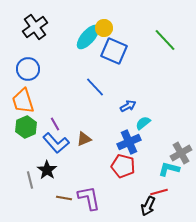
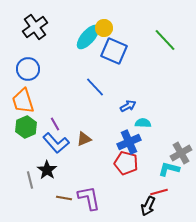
cyan semicircle: rotated 42 degrees clockwise
red pentagon: moved 3 px right, 3 px up
